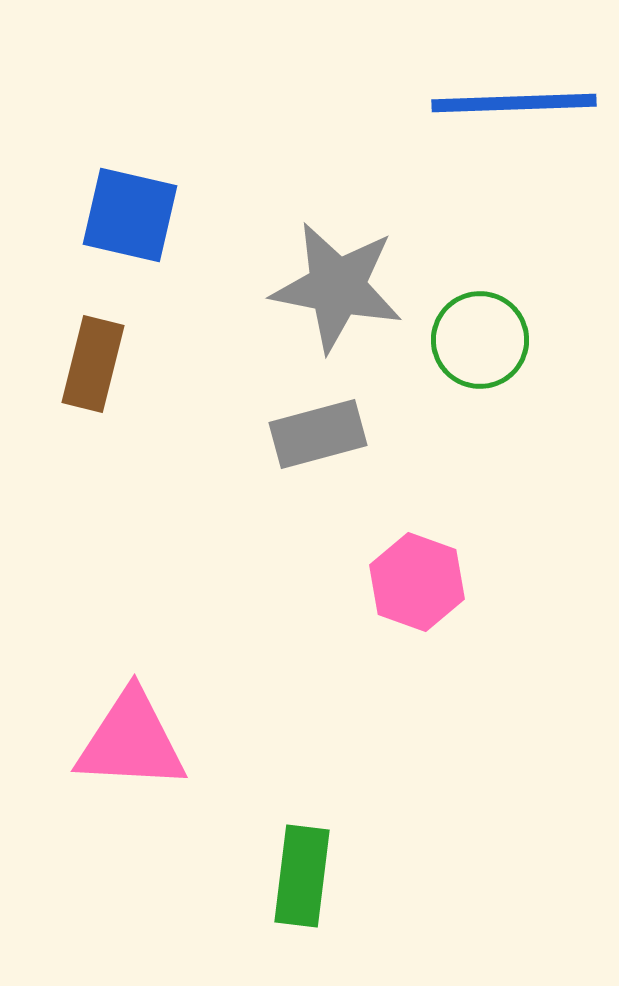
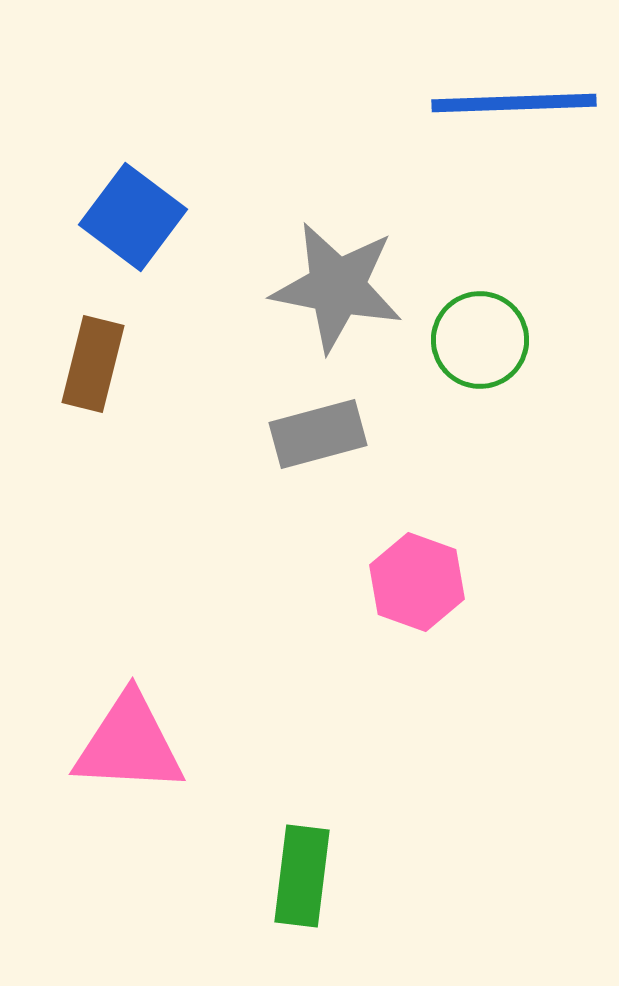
blue square: moved 3 px right, 2 px down; rotated 24 degrees clockwise
pink triangle: moved 2 px left, 3 px down
